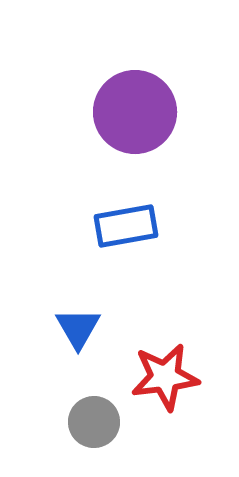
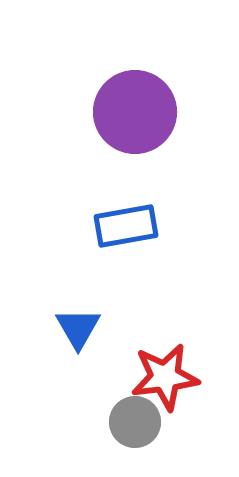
gray circle: moved 41 px right
